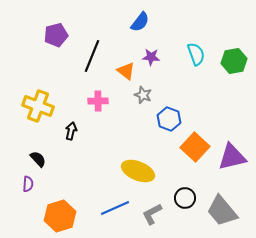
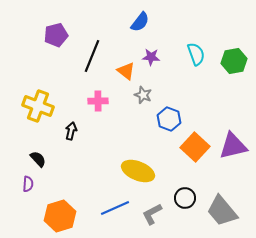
purple triangle: moved 1 px right, 11 px up
